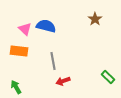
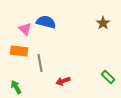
brown star: moved 8 px right, 4 px down
blue semicircle: moved 4 px up
gray line: moved 13 px left, 2 px down
